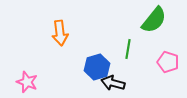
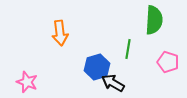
green semicircle: rotated 36 degrees counterclockwise
black arrow: rotated 15 degrees clockwise
